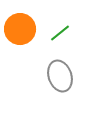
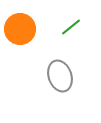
green line: moved 11 px right, 6 px up
